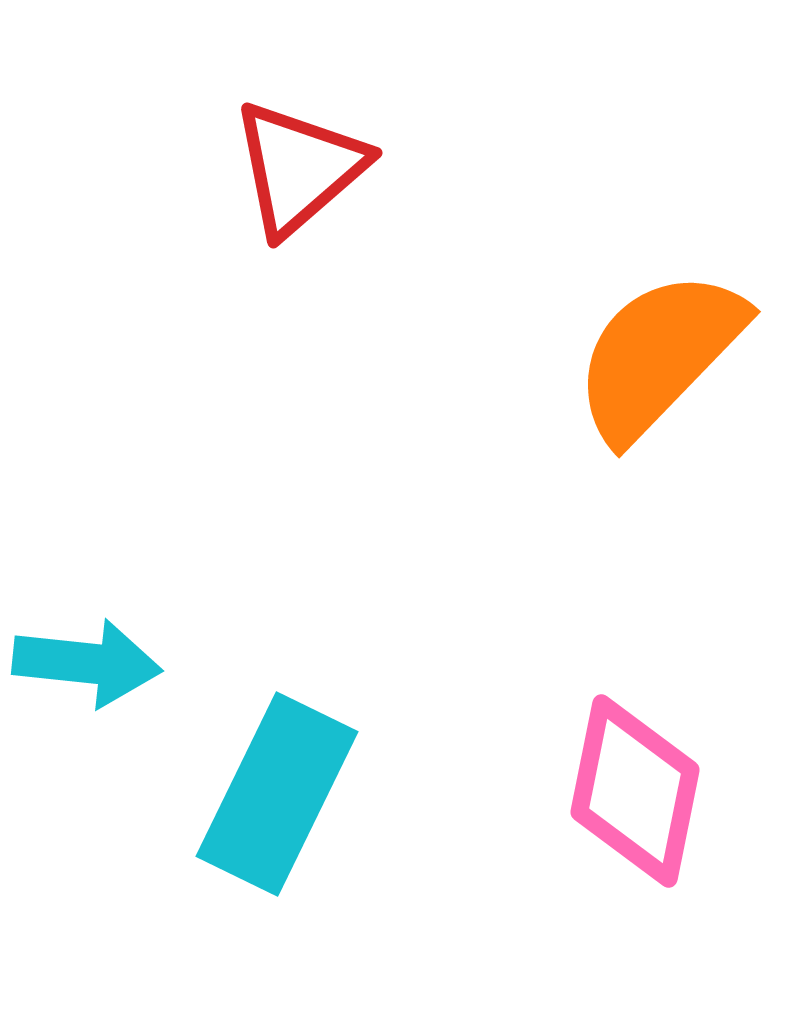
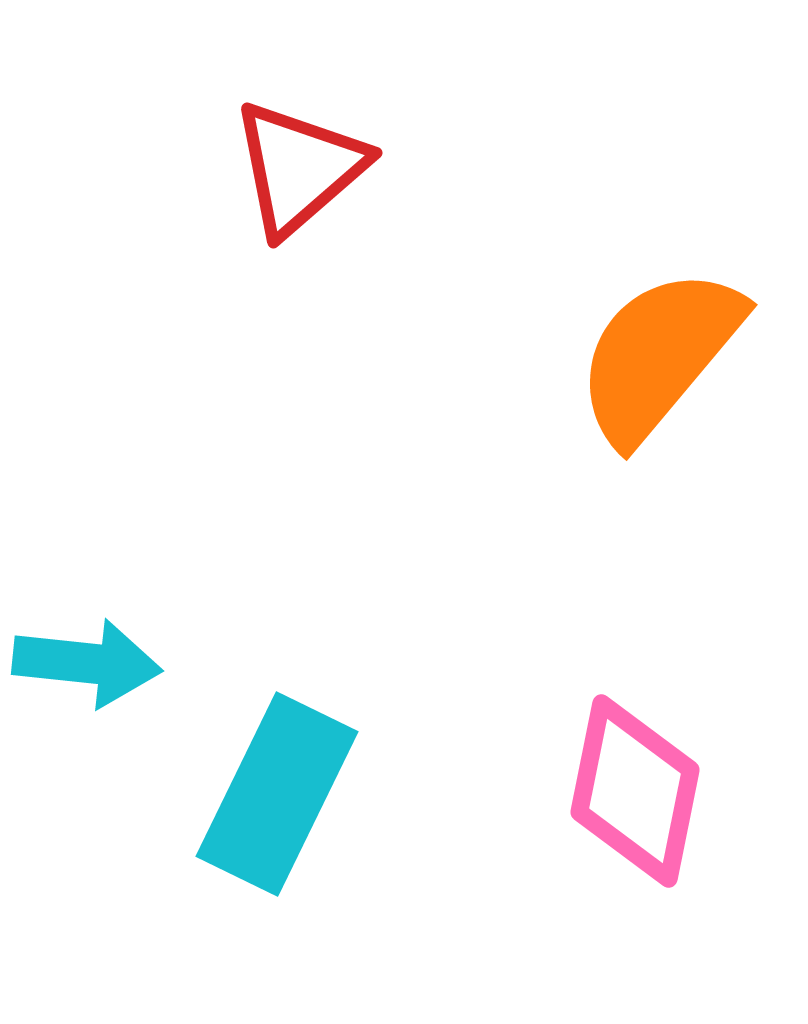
orange semicircle: rotated 4 degrees counterclockwise
